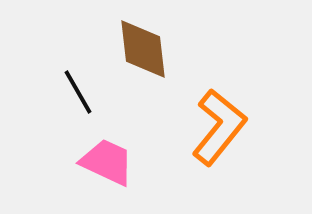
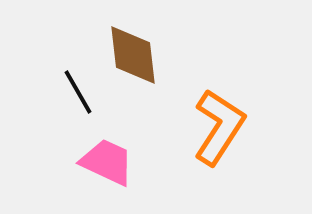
brown diamond: moved 10 px left, 6 px down
orange L-shape: rotated 6 degrees counterclockwise
